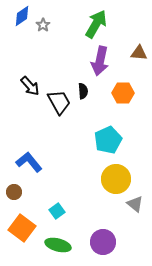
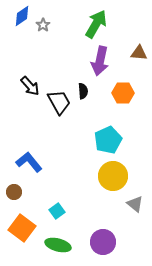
yellow circle: moved 3 px left, 3 px up
